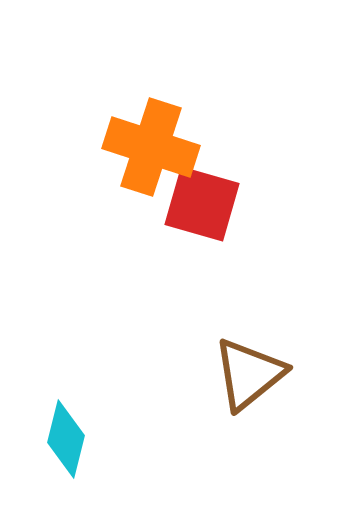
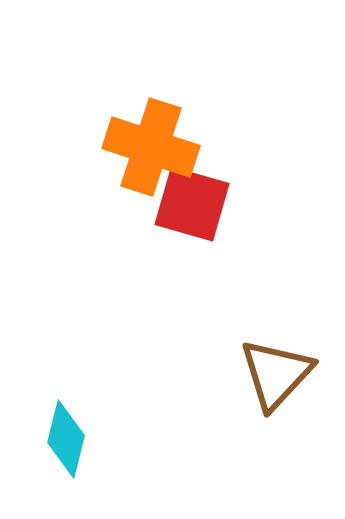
red square: moved 10 px left
brown triangle: moved 27 px right; rotated 8 degrees counterclockwise
